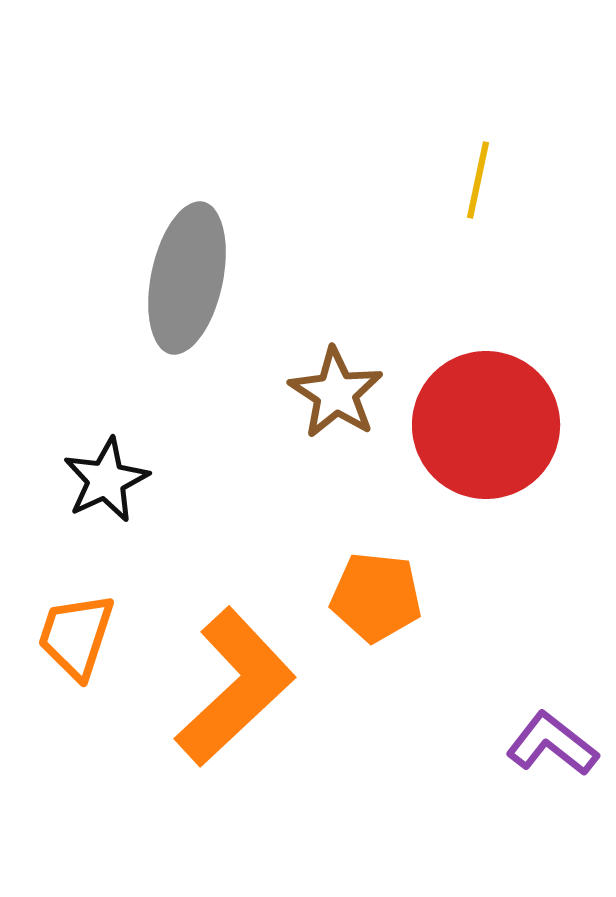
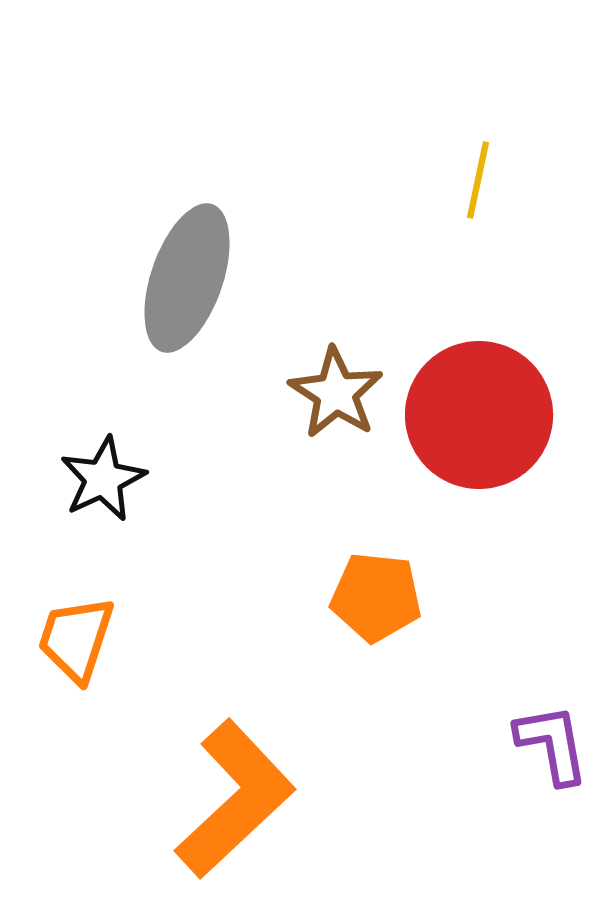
gray ellipse: rotated 7 degrees clockwise
red circle: moved 7 px left, 10 px up
black star: moved 3 px left, 1 px up
orange trapezoid: moved 3 px down
orange L-shape: moved 112 px down
purple L-shape: rotated 42 degrees clockwise
